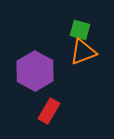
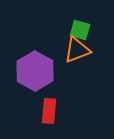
orange triangle: moved 6 px left, 2 px up
red rectangle: rotated 25 degrees counterclockwise
